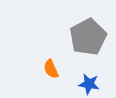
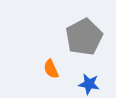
gray pentagon: moved 4 px left
